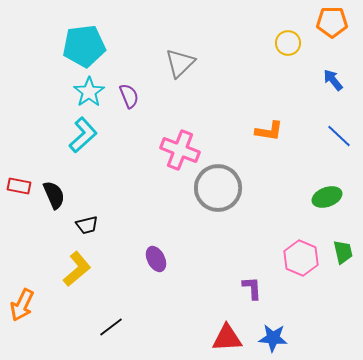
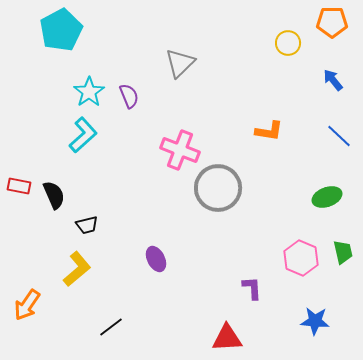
cyan pentagon: moved 23 px left, 16 px up; rotated 21 degrees counterclockwise
orange arrow: moved 5 px right; rotated 8 degrees clockwise
blue star: moved 42 px right, 17 px up
